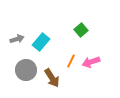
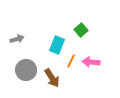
cyan rectangle: moved 16 px right, 3 px down; rotated 18 degrees counterclockwise
pink arrow: rotated 24 degrees clockwise
